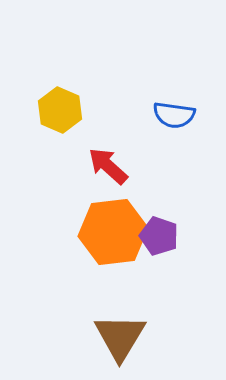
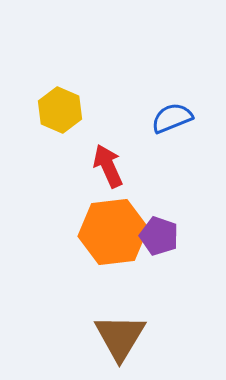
blue semicircle: moved 2 px left, 3 px down; rotated 150 degrees clockwise
red arrow: rotated 24 degrees clockwise
